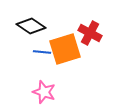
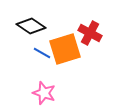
blue line: moved 1 px down; rotated 24 degrees clockwise
pink star: moved 1 px down
